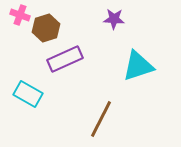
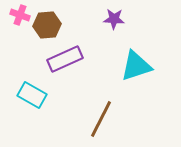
brown hexagon: moved 1 px right, 3 px up; rotated 12 degrees clockwise
cyan triangle: moved 2 px left
cyan rectangle: moved 4 px right, 1 px down
